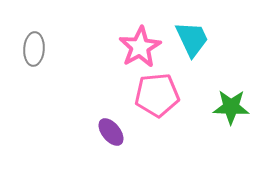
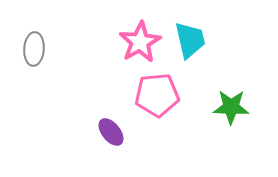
cyan trapezoid: moved 2 px left, 1 px down; rotated 12 degrees clockwise
pink star: moved 5 px up
